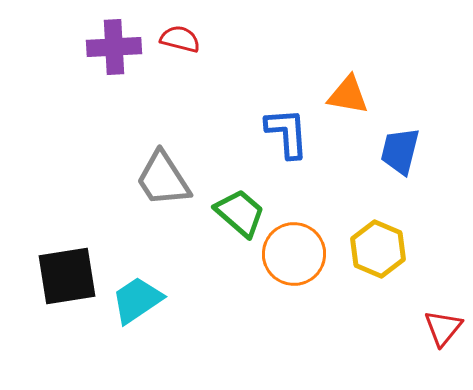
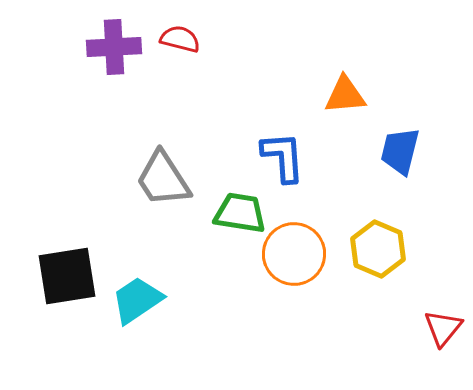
orange triangle: moved 3 px left; rotated 15 degrees counterclockwise
blue L-shape: moved 4 px left, 24 px down
green trapezoid: rotated 32 degrees counterclockwise
